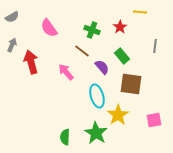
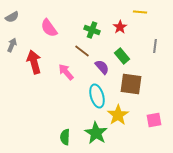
red arrow: moved 3 px right
